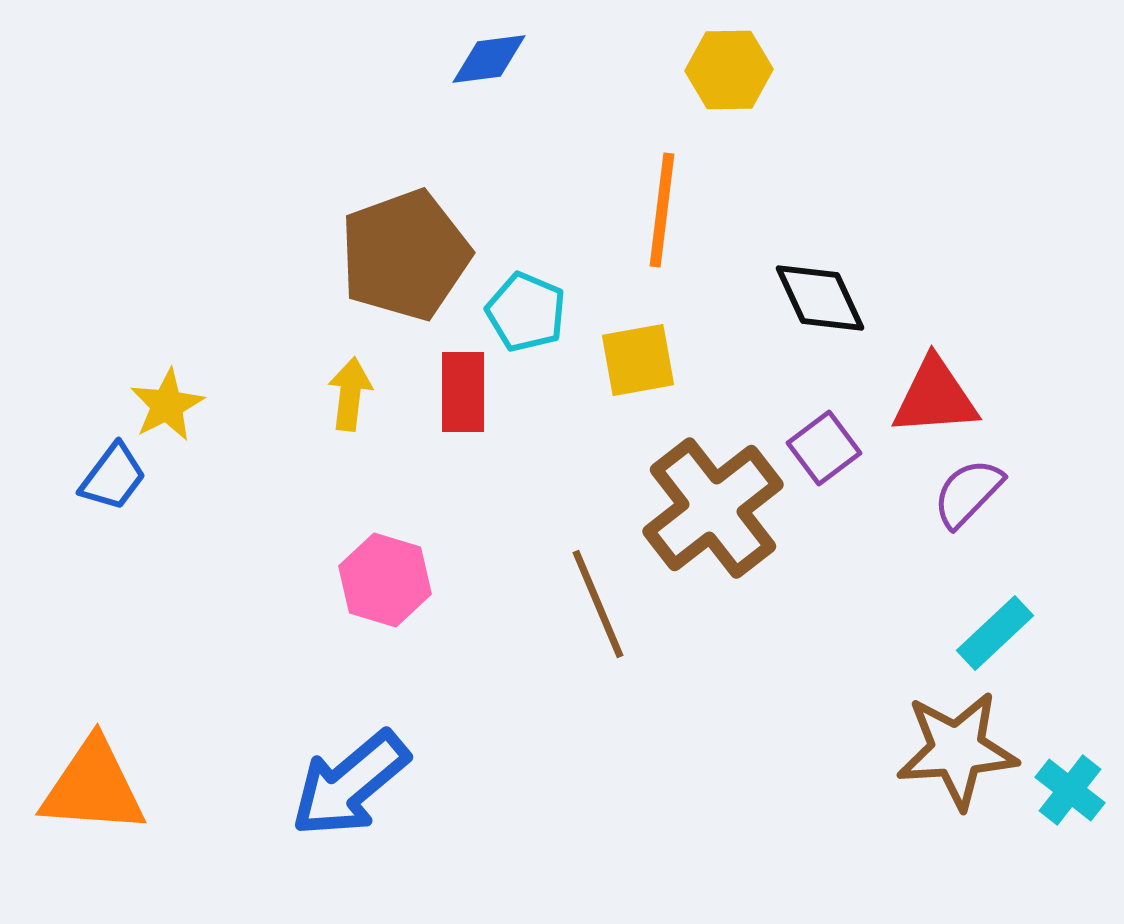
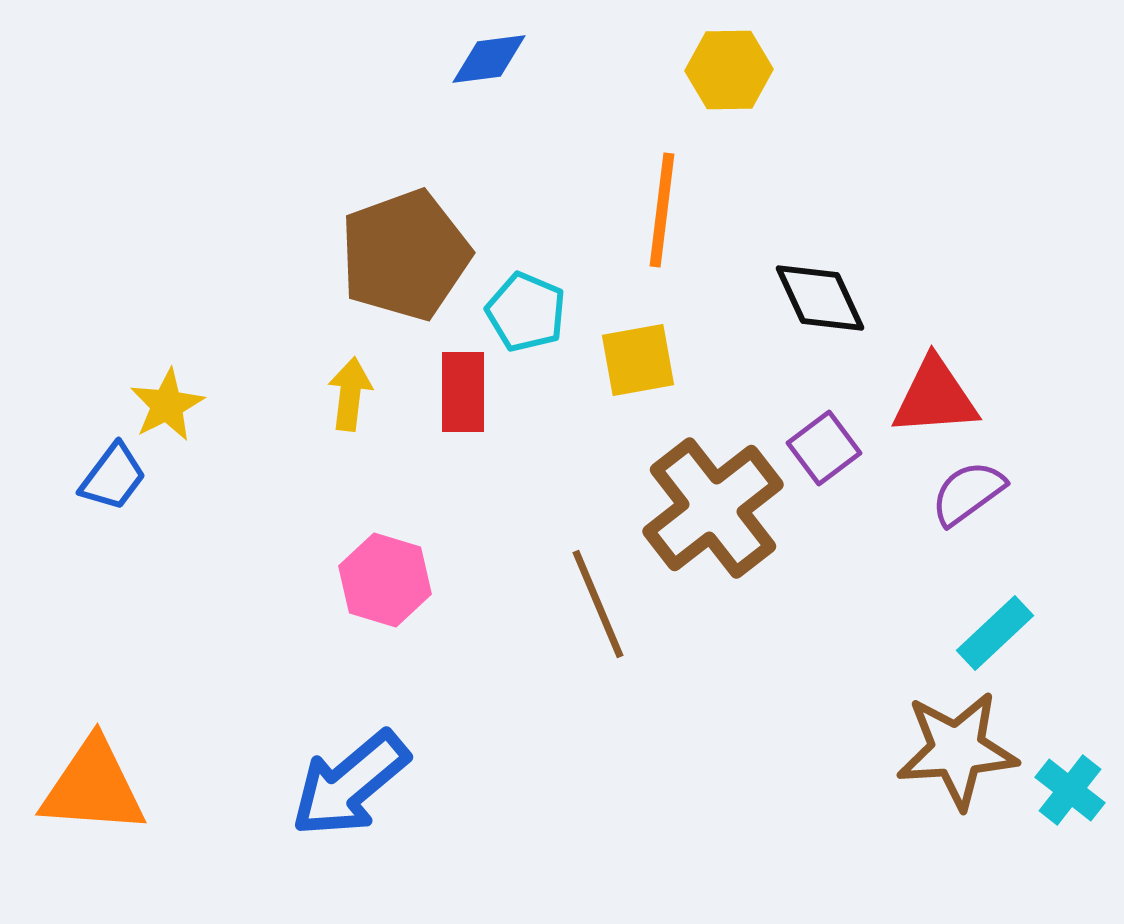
purple semicircle: rotated 10 degrees clockwise
